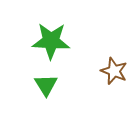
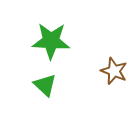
green triangle: moved 1 px left; rotated 15 degrees counterclockwise
